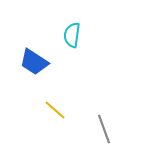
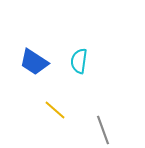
cyan semicircle: moved 7 px right, 26 px down
gray line: moved 1 px left, 1 px down
